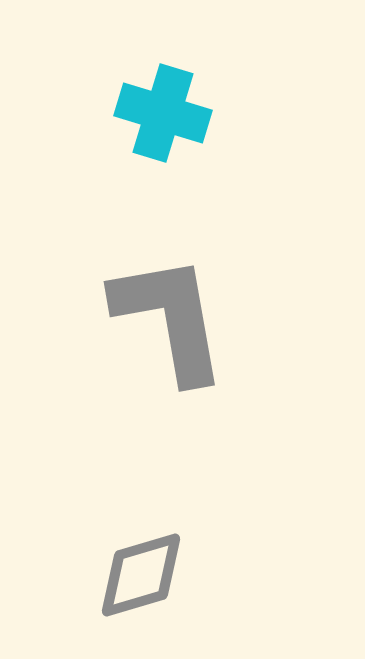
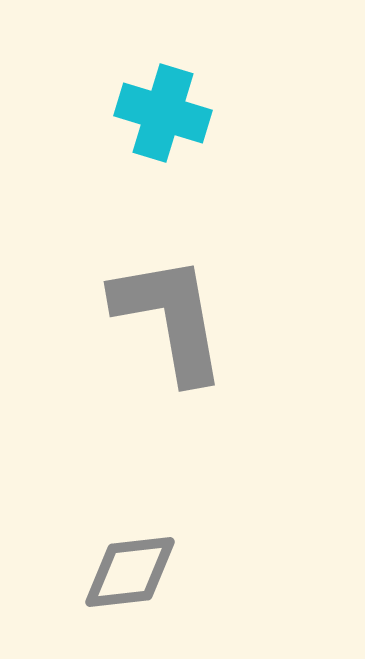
gray diamond: moved 11 px left, 3 px up; rotated 10 degrees clockwise
